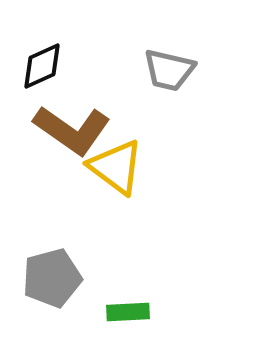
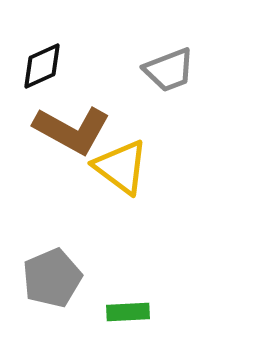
gray trapezoid: rotated 34 degrees counterclockwise
brown L-shape: rotated 6 degrees counterclockwise
yellow triangle: moved 5 px right
gray pentagon: rotated 8 degrees counterclockwise
